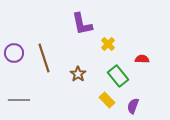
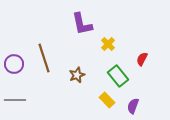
purple circle: moved 11 px down
red semicircle: rotated 64 degrees counterclockwise
brown star: moved 1 px left, 1 px down; rotated 14 degrees clockwise
gray line: moved 4 px left
